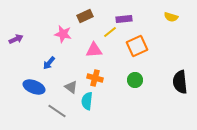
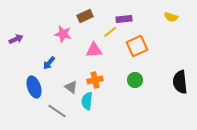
orange cross: moved 2 px down; rotated 28 degrees counterclockwise
blue ellipse: rotated 50 degrees clockwise
